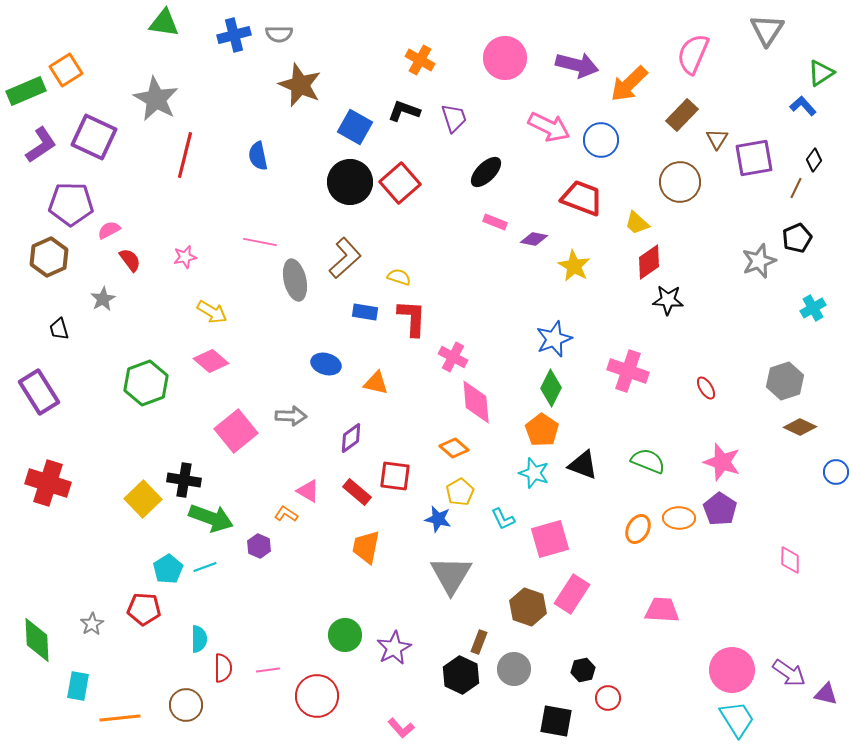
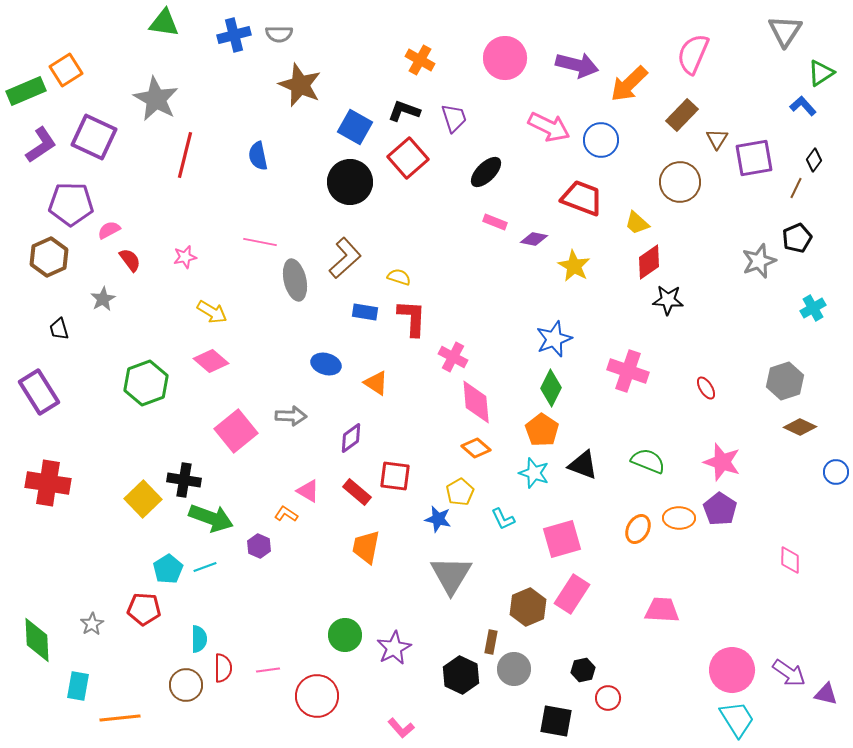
gray triangle at (767, 30): moved 18 px right, 1 px down
red square at (400, 183): moved 8 px right, 25 px up
orange triangle at (376, 383): rotated 20 degrees clockwise
orange diamond at (454, 448): moved 22 px right
red cross at (48, 483): rotated 9 degrees counterclockwise
pink square at (550, 539): moved 12 px right
brown hexagon at (528, 607): rotated 18 degrees clockwise
brown rectangle at (479, 642): moved 12 px right; rotated 10 degrees counterclockwise
brown circle at (186, 705): moved 20 px up
